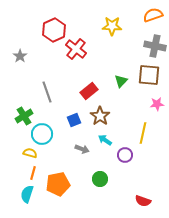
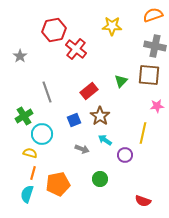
red hexagon: rotated 15 degrees clockwise
pink star: moved 2 px down
